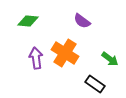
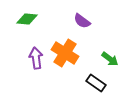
green diamond: moved 1 px left, 2 px up
black rectangle: moved 1 px right, 1 px up
